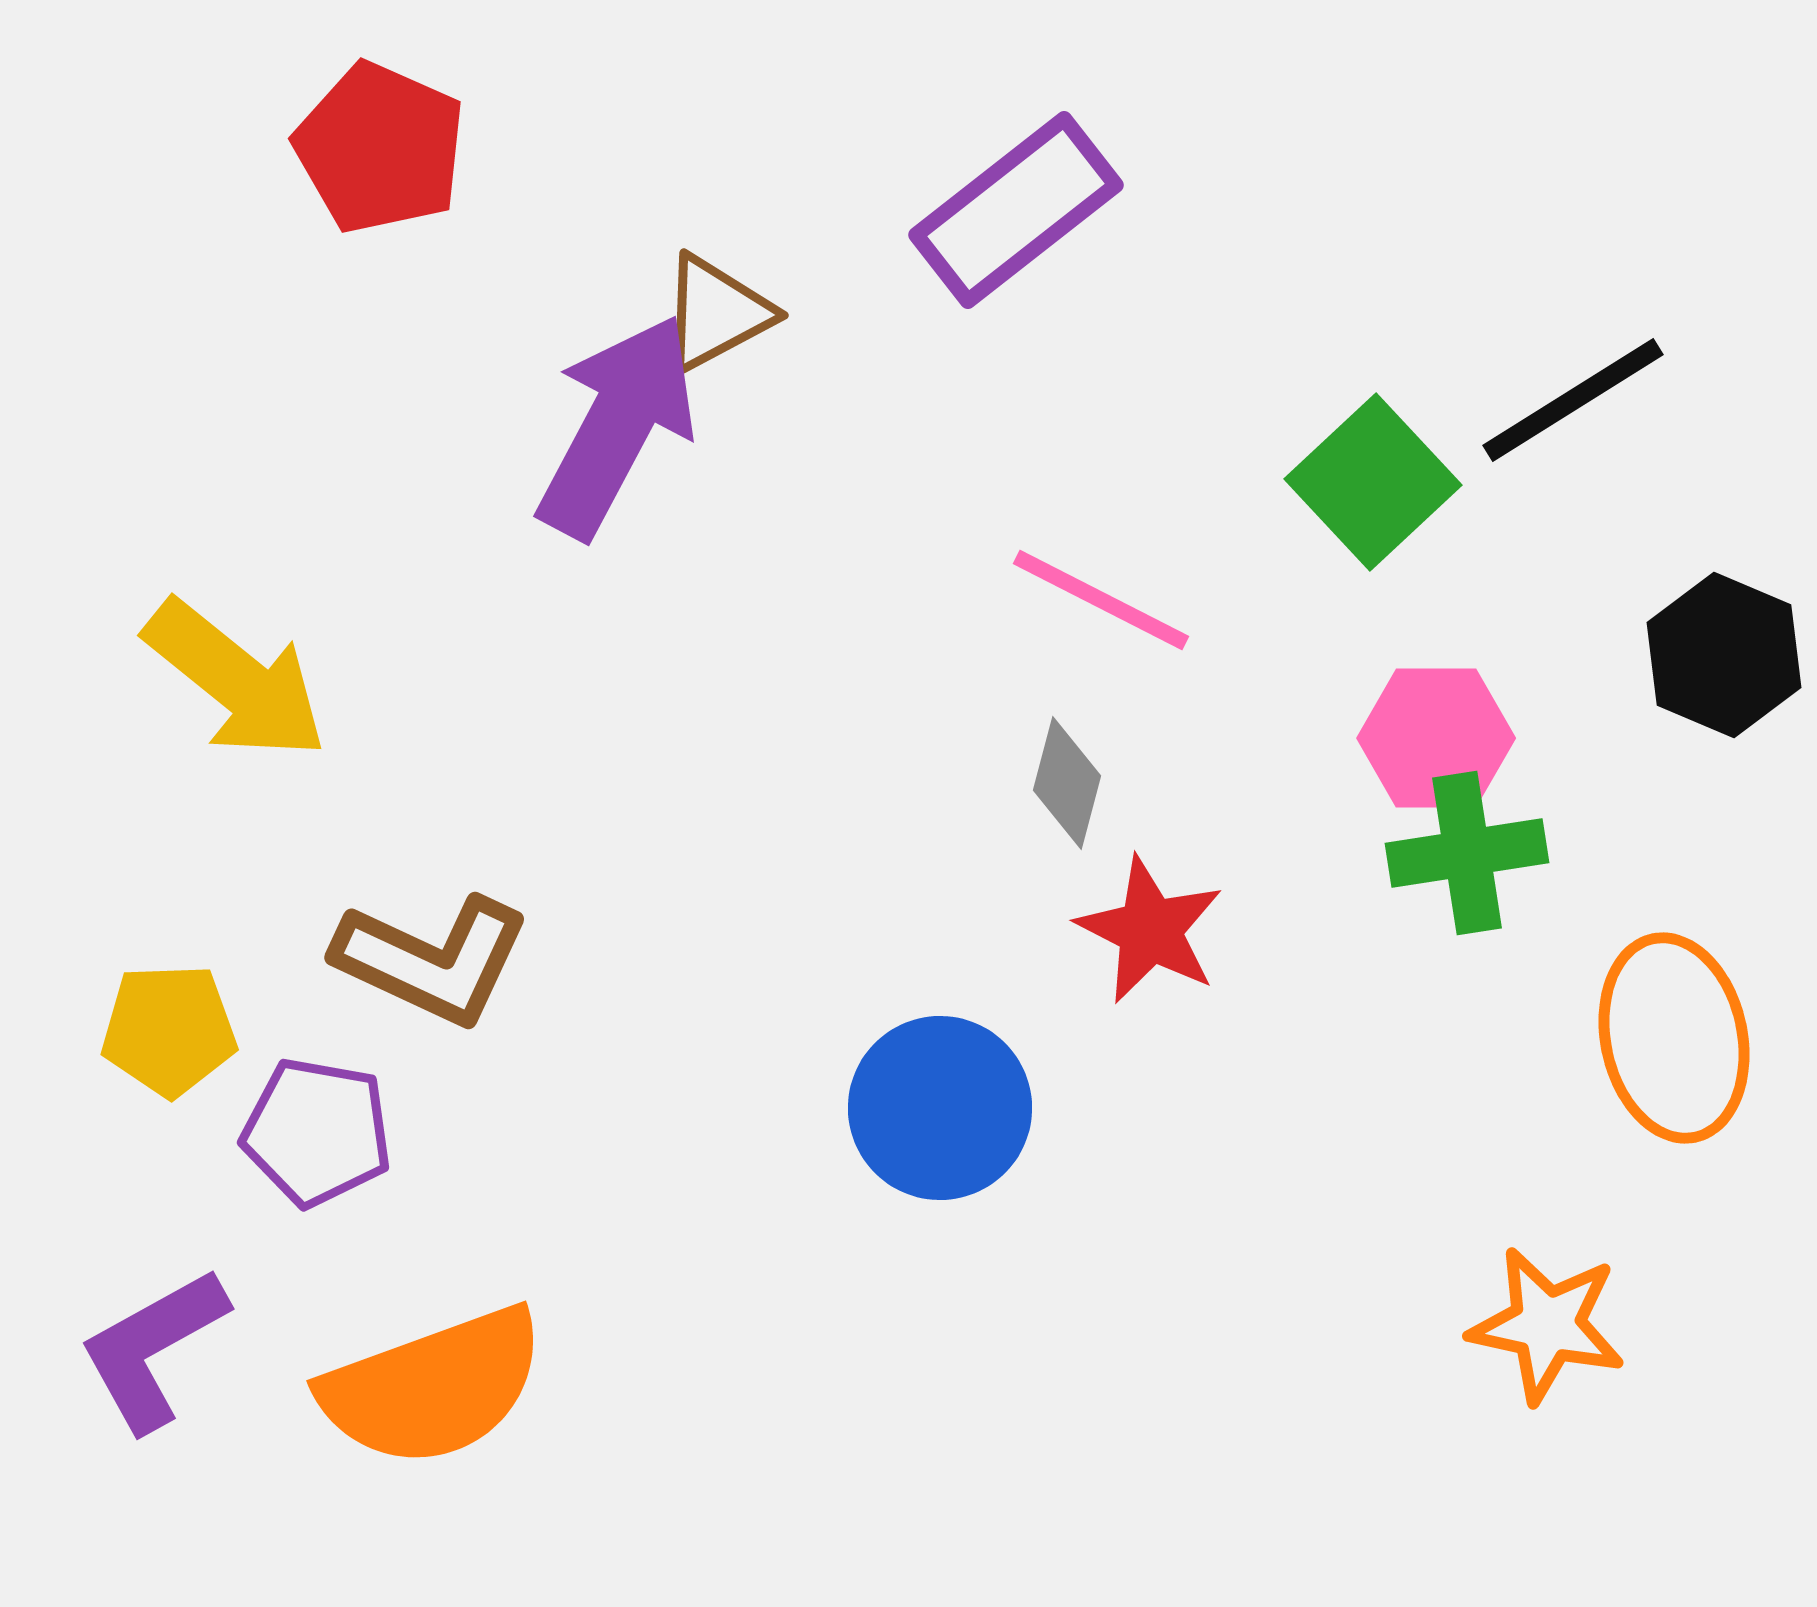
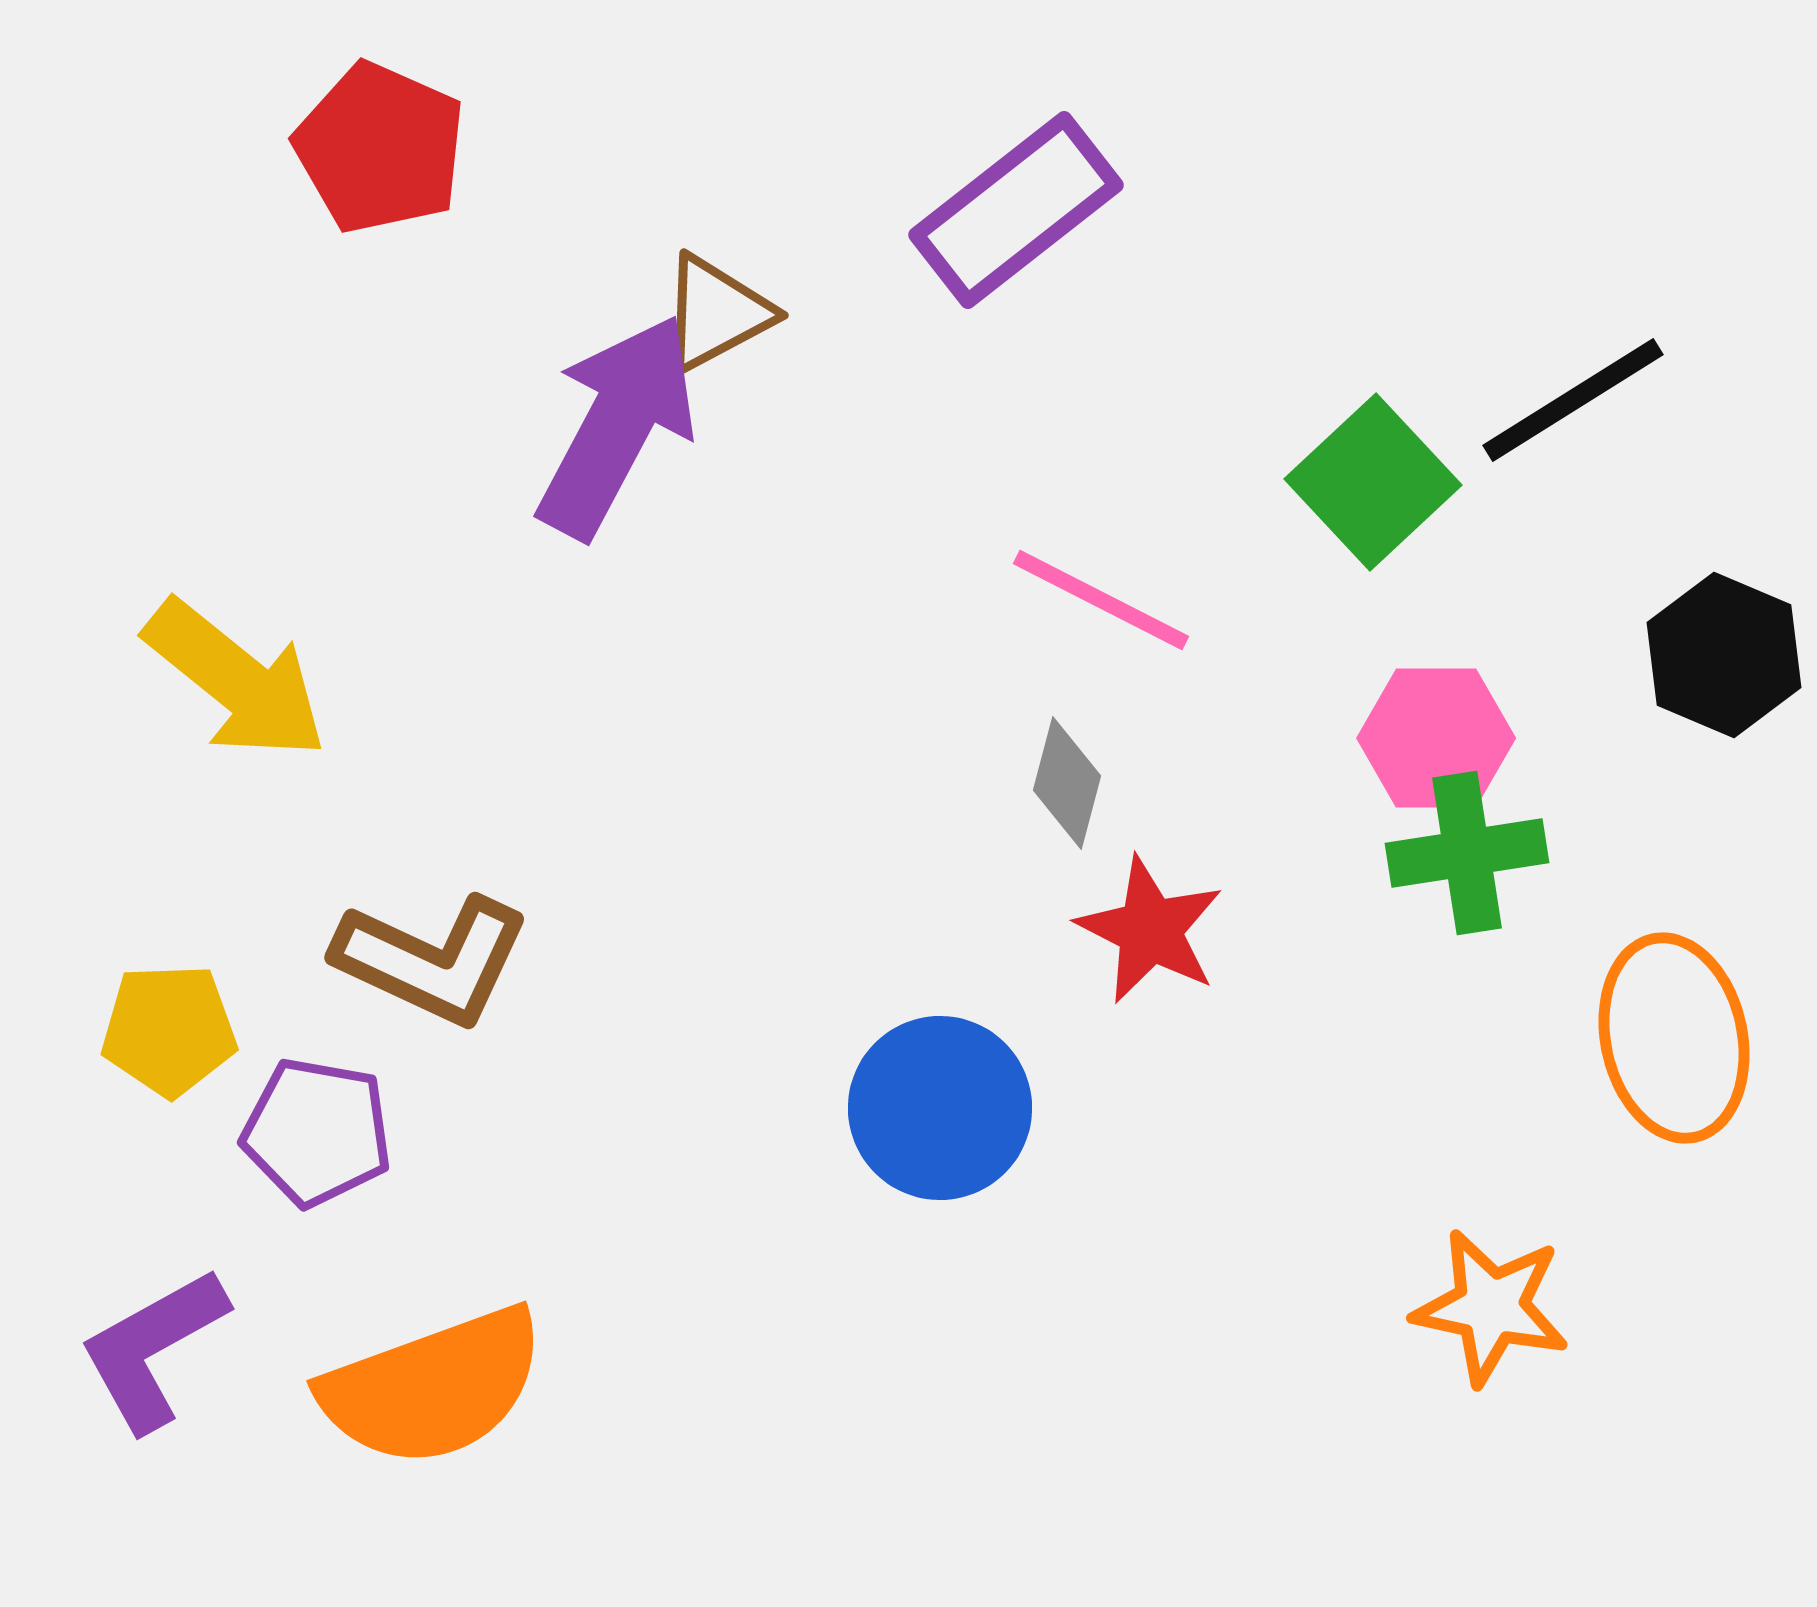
orange star: moved 56 px left, 18 px up
